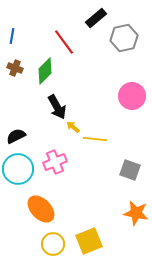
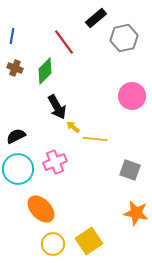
yellow square: rotated 12 degrees counterclockwise
